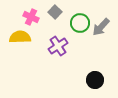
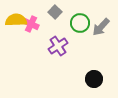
pink cross: moved 7 px down
yellow semicircle: moved 4 px left, 17 px up
black circle: moved 1 px left, 1 px up
